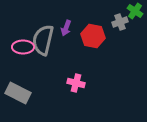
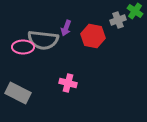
gray cross: moved 2 px left, 2 px up
gray semicircle: rotated 96 degrees counterclockwise
pink cross: moved 8 px left
